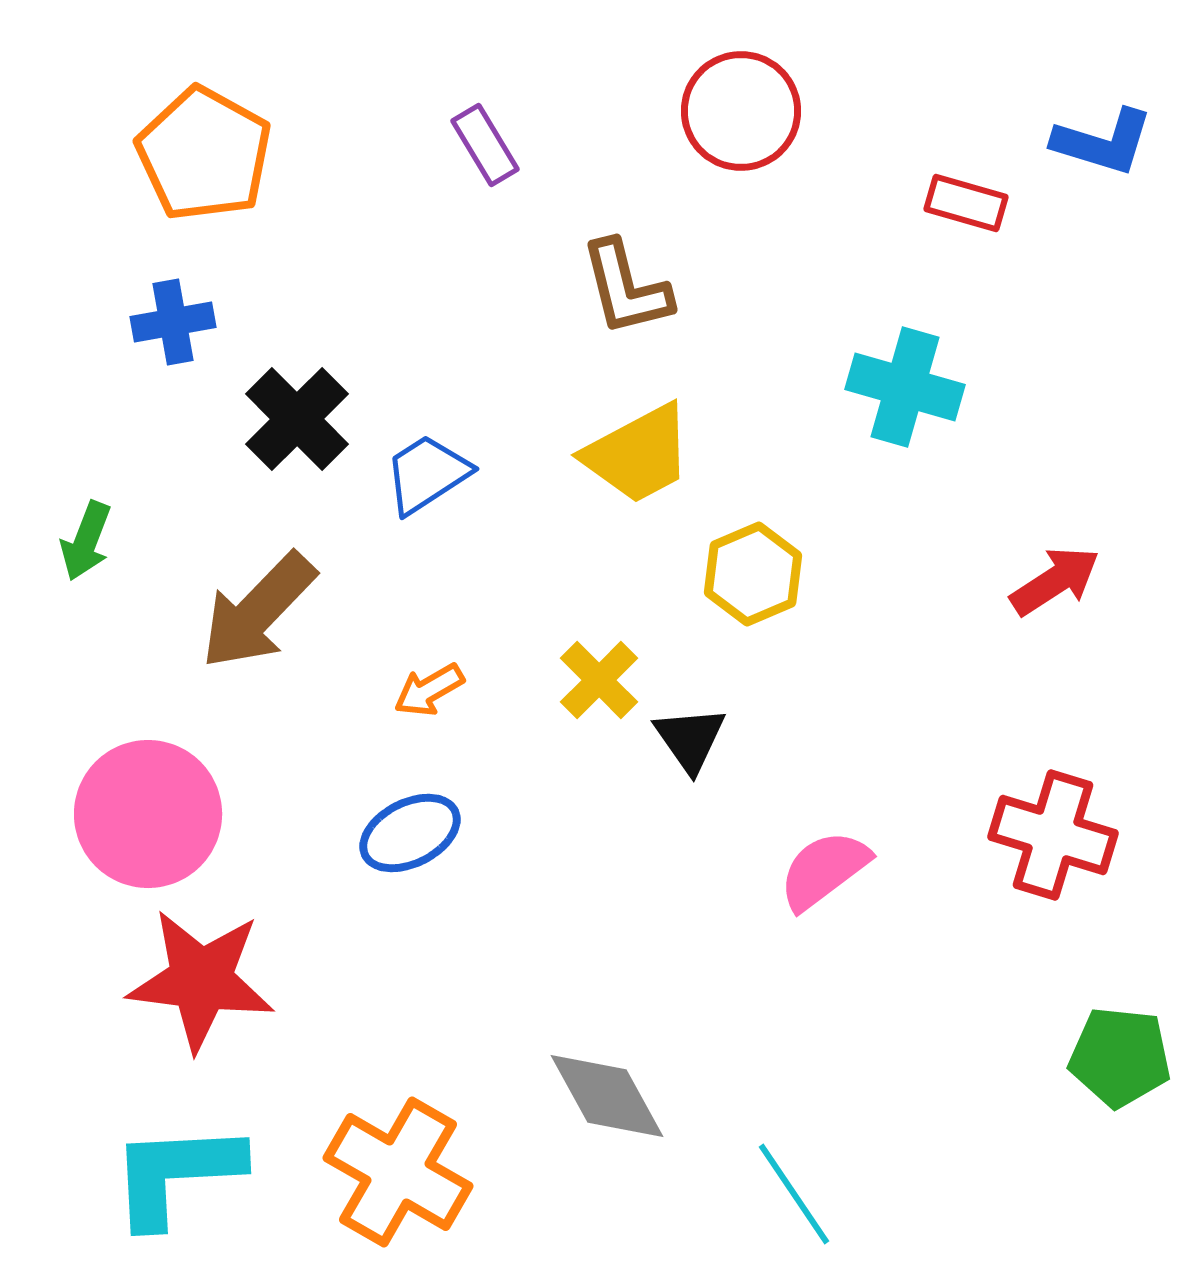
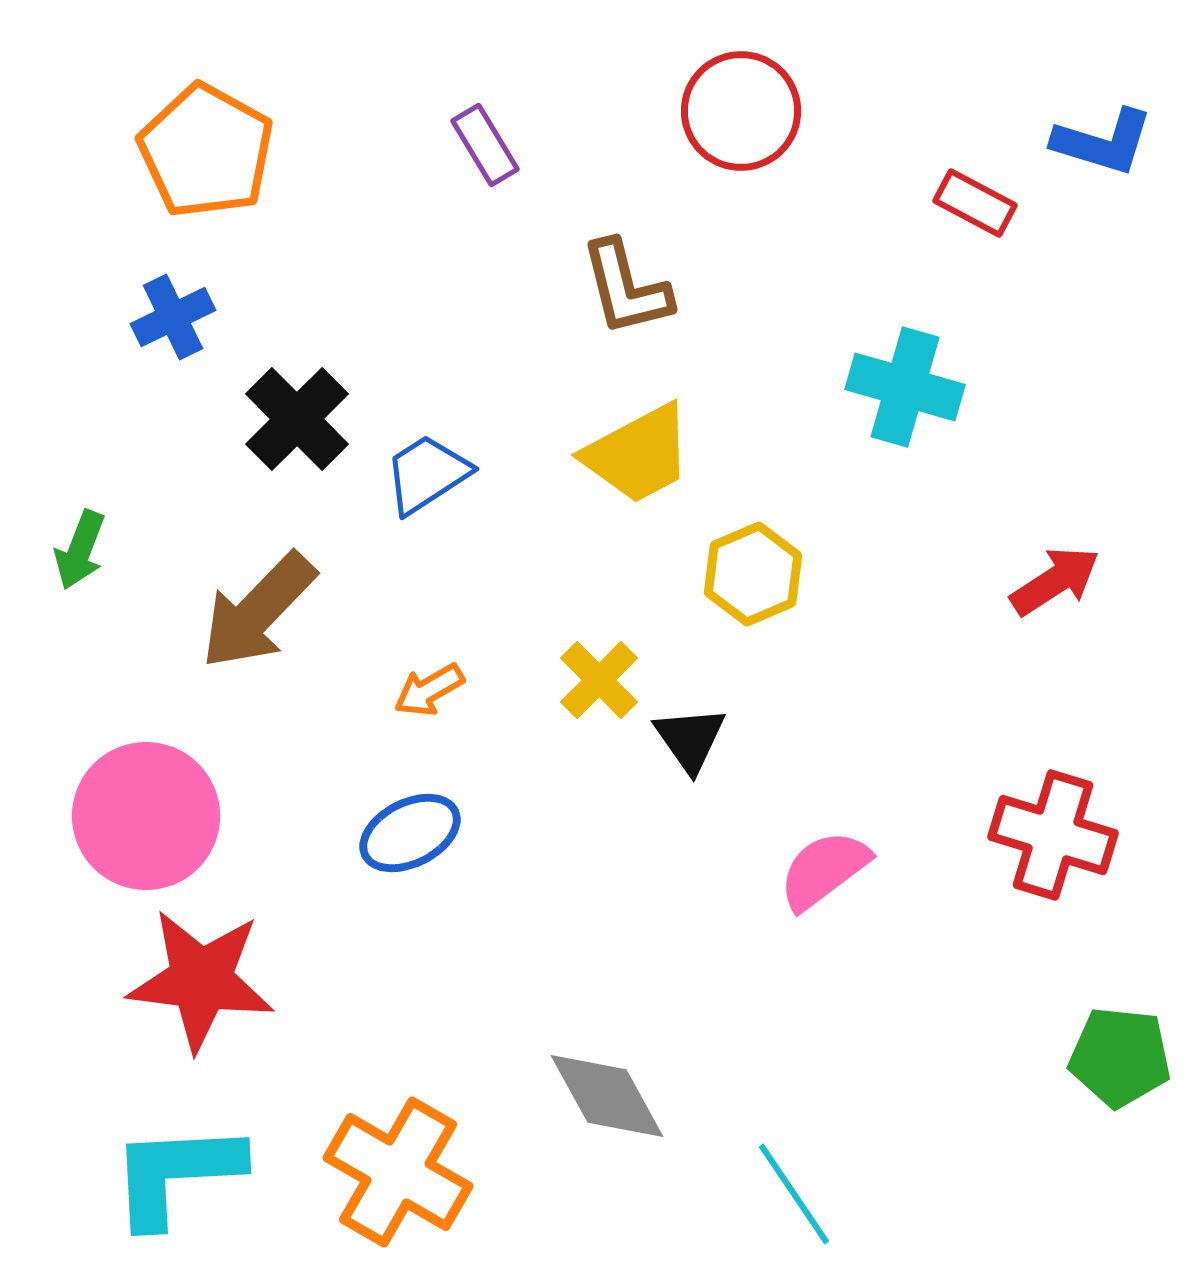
orange pentagon: moved 2 px right, 3 px up
red rectangle: moved 9 px right; rotated 12 degrees clockwise
blue cross: moved 5 px up; rotated 16 degrees counterclockwise
green arrow: moved 6 px left, 9 px down
pink circle: moved 2 px left, 2 px down
